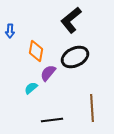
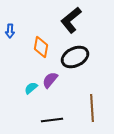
orange diamond: moved 5 px right, 4 px up
purple semicircle: moved 2 px right, 7 px down
